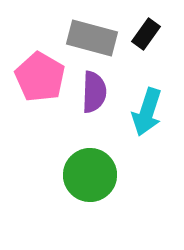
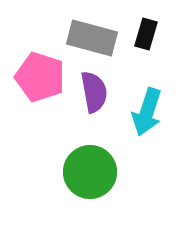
black rectangle: rotated 20 degrees counterclockwise
pink pentagon: rotated 12 degrees counterclockwise
purple semicircle: rotated 12 degrees counterclockwise
green circle: moved 3 px up
